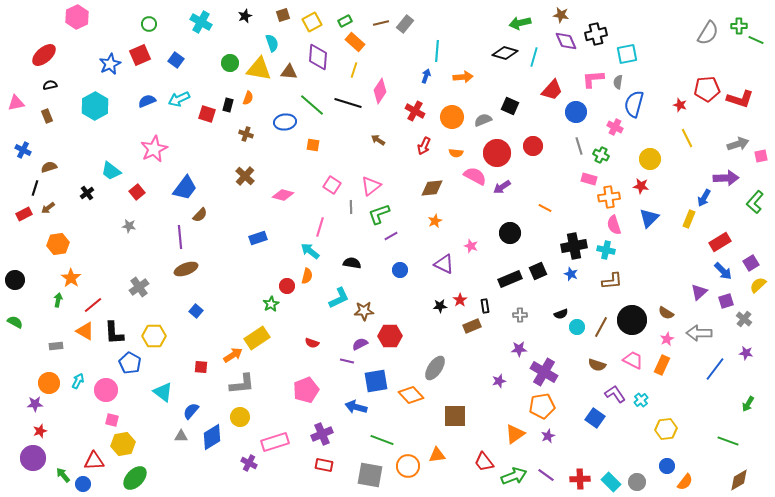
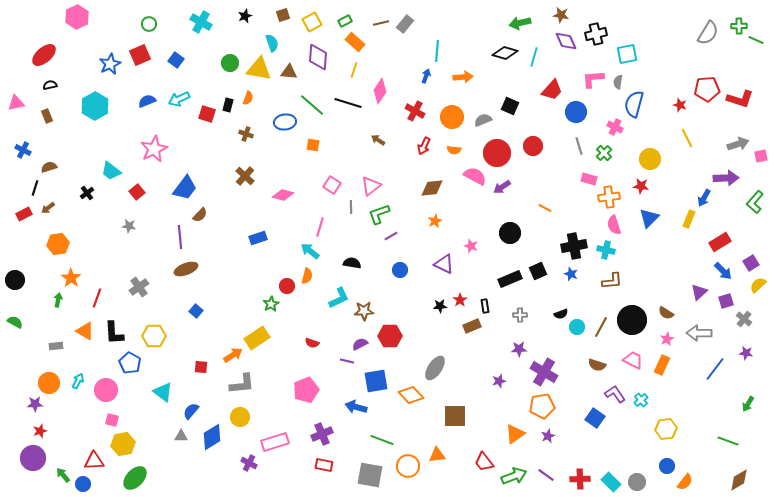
orange semicircle at (456, 153): moved 2 px left, 3 px up
green cross at (601, 155): moved 3 px right, 2 px up; rotated 21 degrees clockwise
red line at (93, 305): moved 4 px right, 7 px up; rotated 30 degrees counterclockwise
